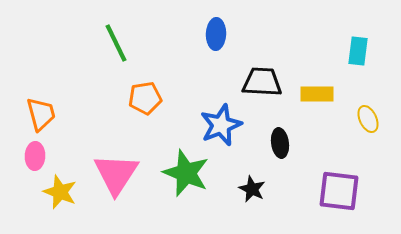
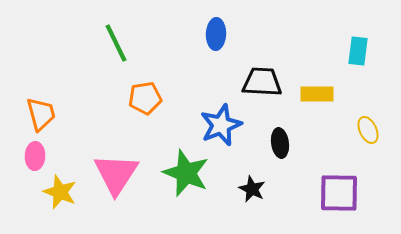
yellow ellipse: moved 11 px down
purple square: moved 2 px down; rotated 6 degrees counterclockwise
